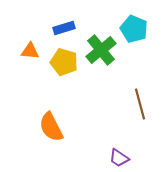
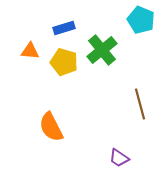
cyan pentagon: moved 7 px right, 9 px up
green cross: moved 1 px right
